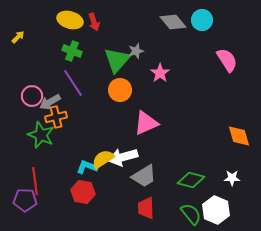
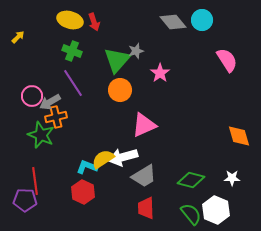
pink triangle: moved 2 px left, 2 px down
red hexagon: rotated 15 degrees clockwise
